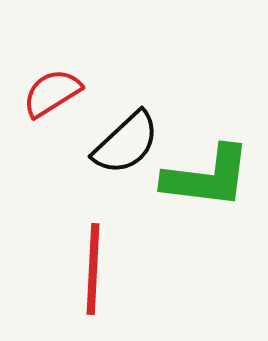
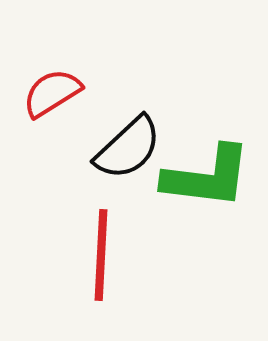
black semicircle: moved 2 px right, 5 px down
red line: moved 8 px right, 14 px up
